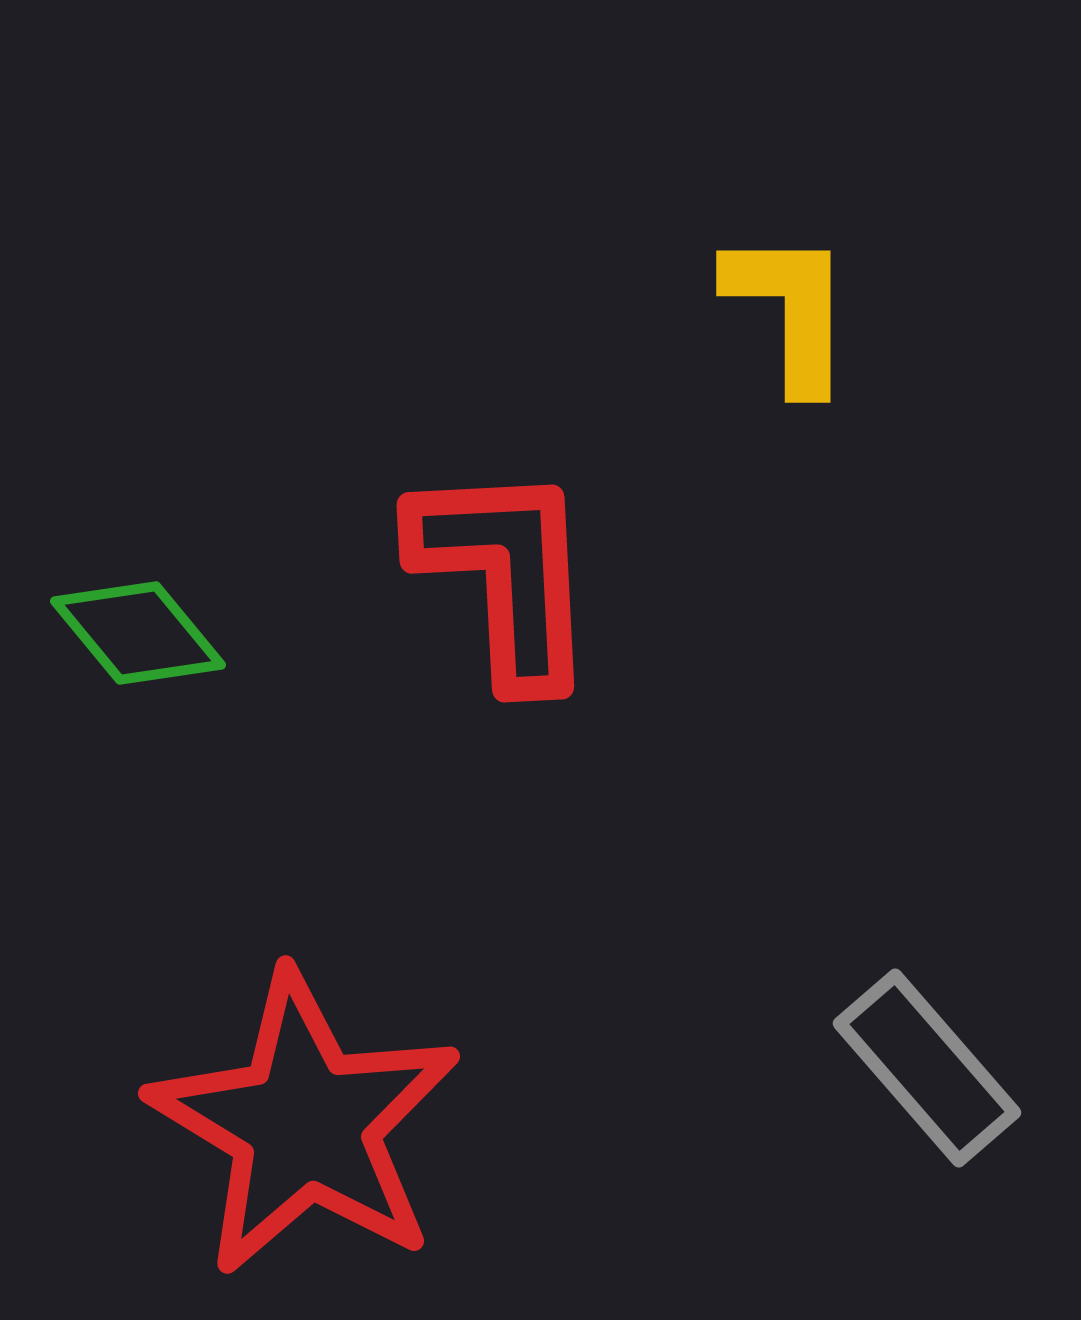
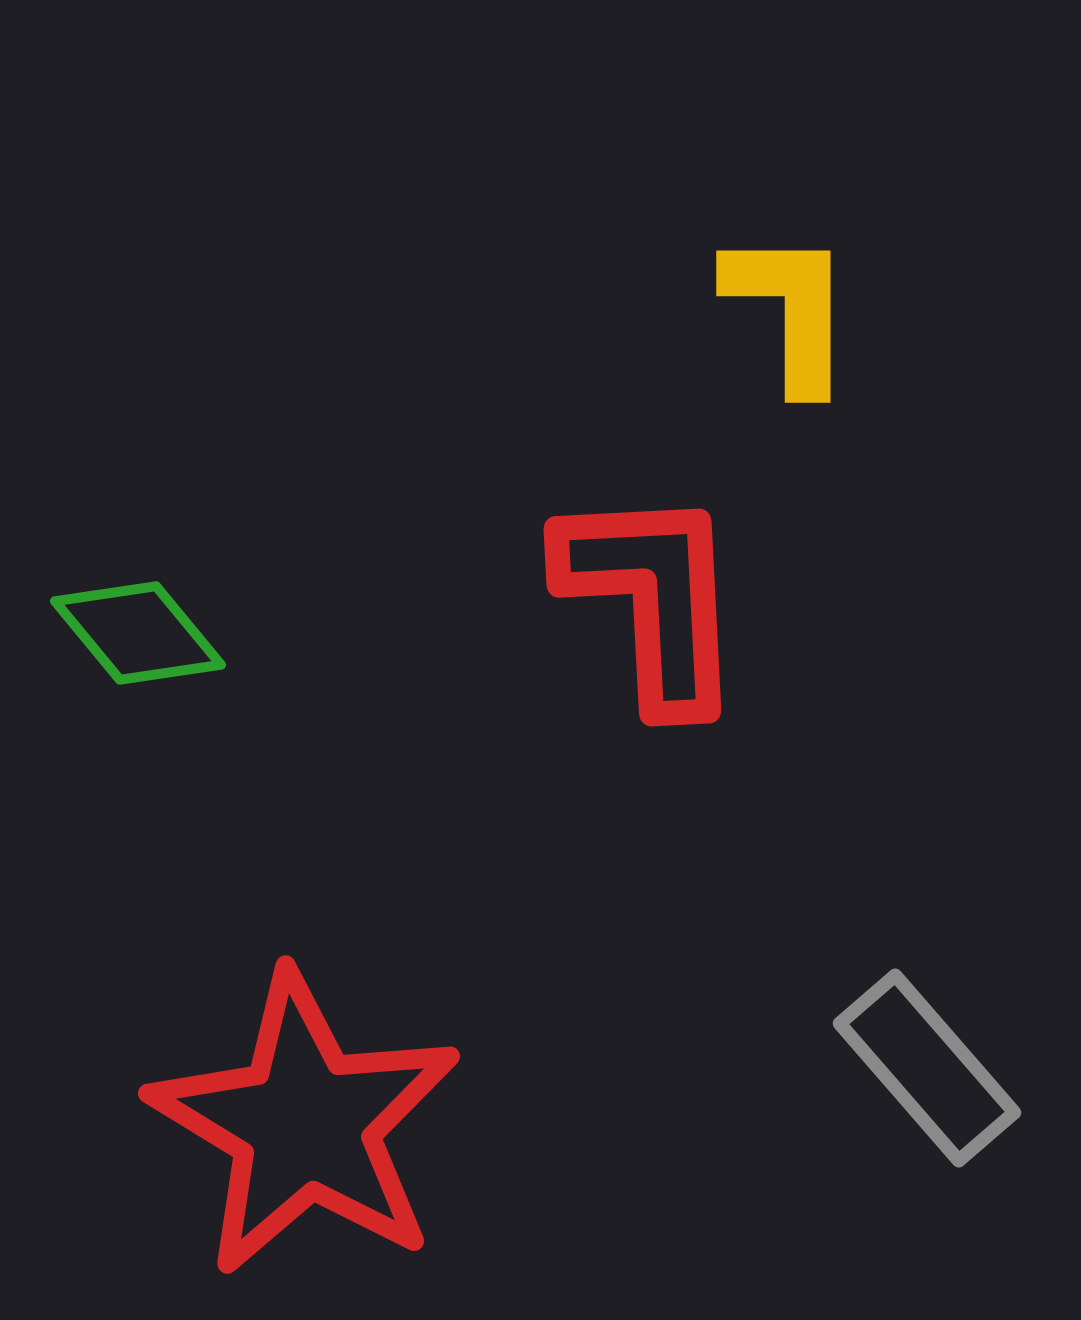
red L-shape: moved 147 px right, 24 px down
